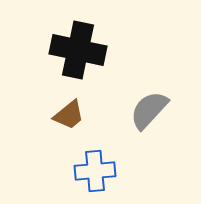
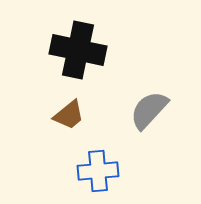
blue cross: moved 3 px right
